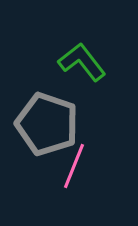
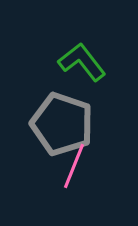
gray pentagon: moved 15 px right
